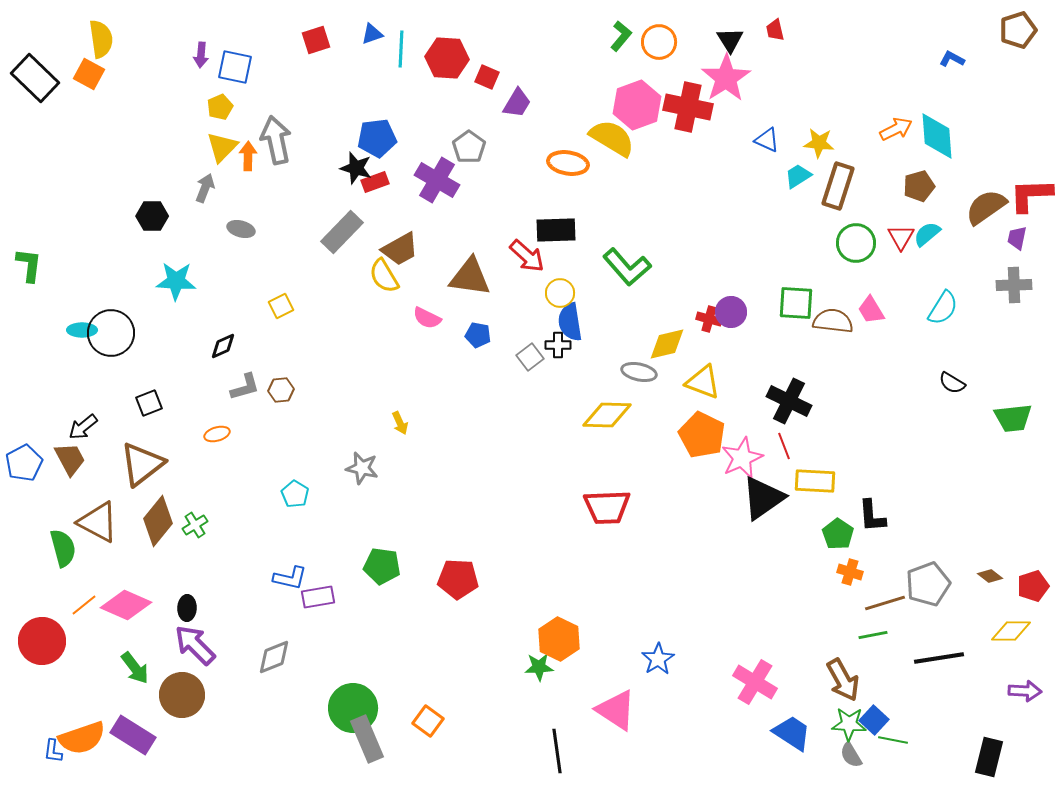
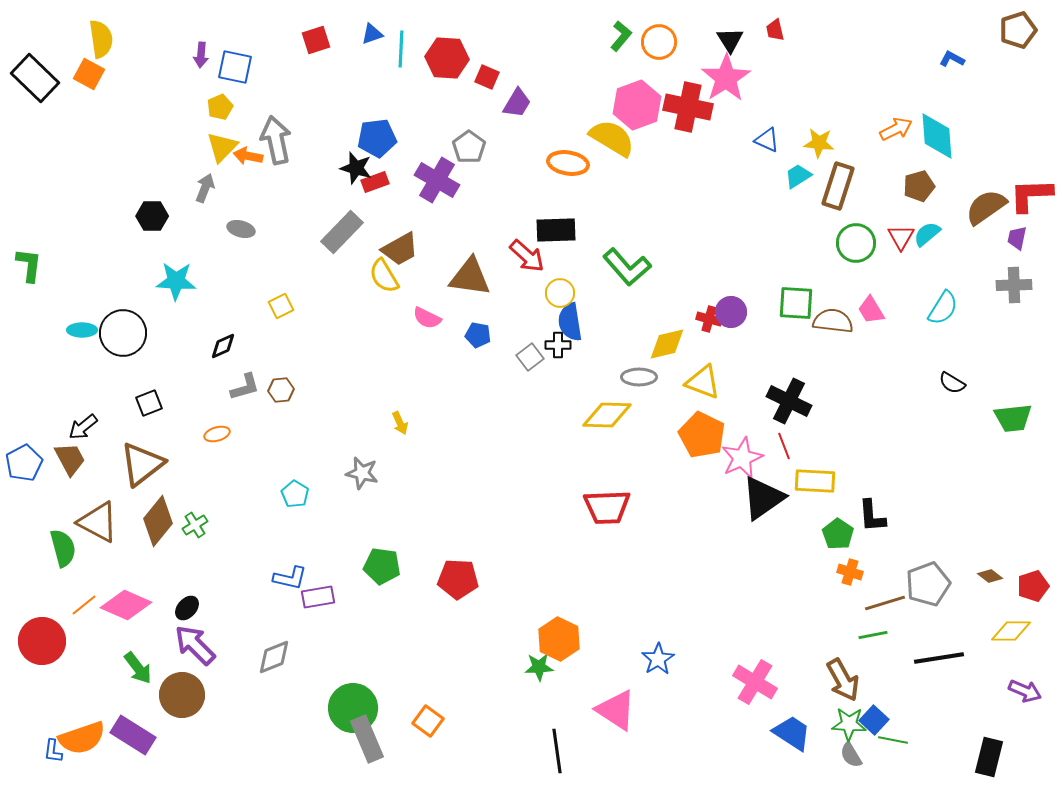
orange arrow at (248, 156): rotated 80 degrees counterclockwise
black circle at (111, 333): moved 12 px right
gray ellipse at (639, 372): moved 5 px down; rotated 12 degrees counterclockwise
gray star at (362, 468): moved 5 px down
black ellipse at (187, 608): rotated 40 degrees clockwise
green arrow at (135, 668): moved 3 px right
purple arrow at (1025, 691): rotated 20 degrees clockwise
